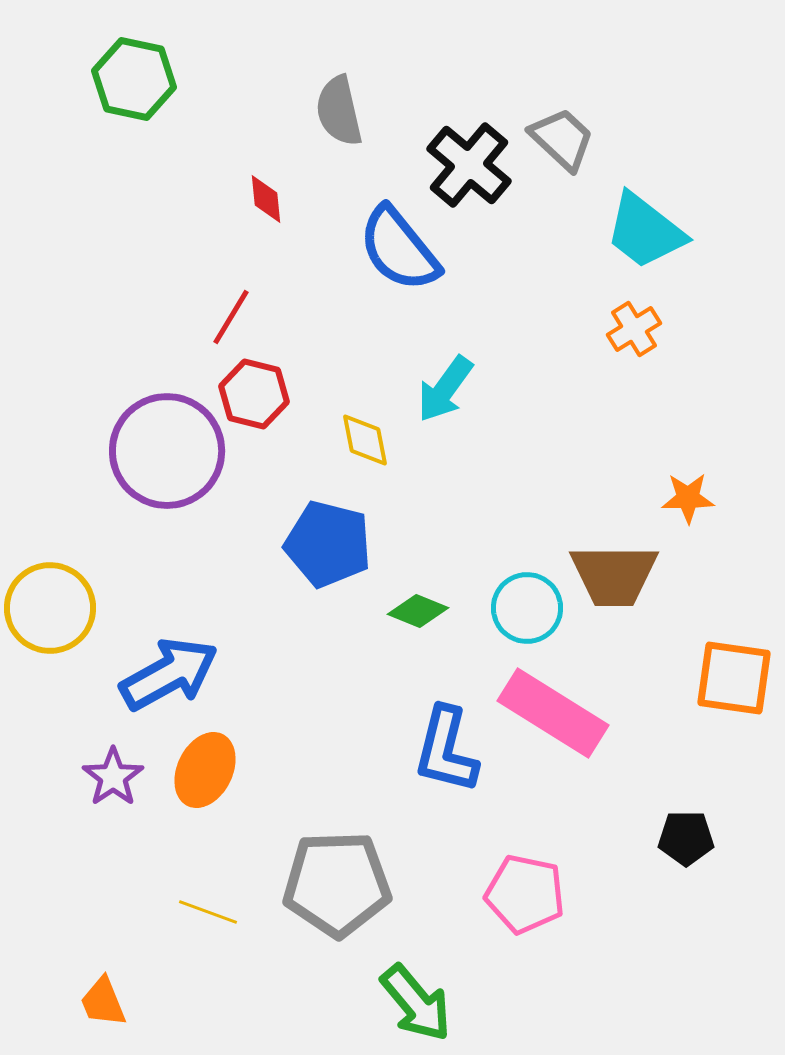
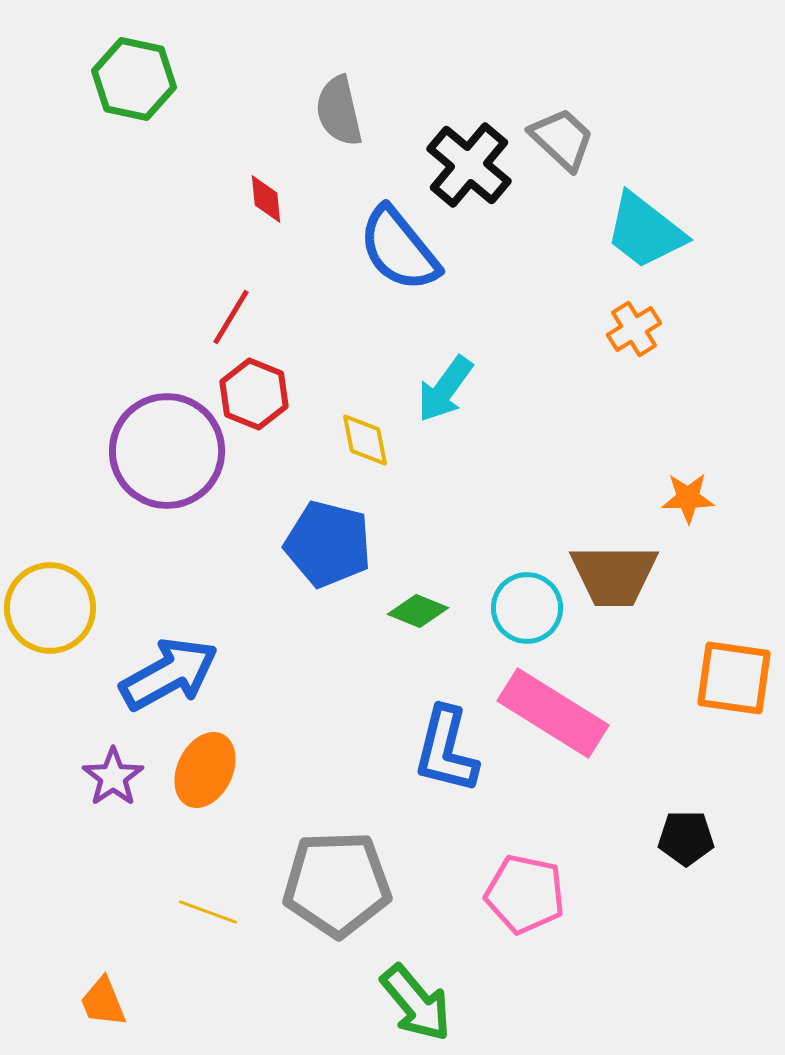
red hexagon: rotated 8 degrees clockwise
